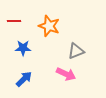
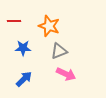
gray triangle: moved 17 px left
